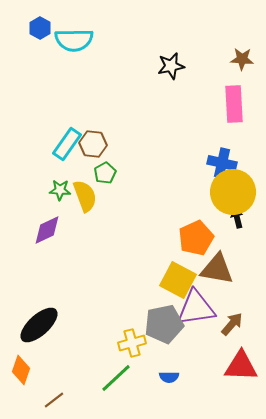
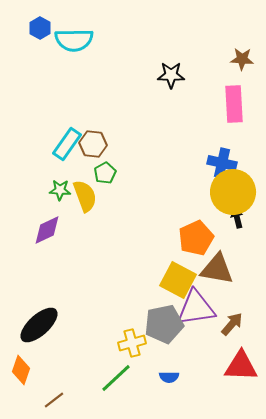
black star: moved 9 px down; rotated 12 degrees clockwise
